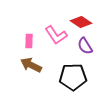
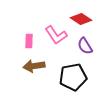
red diamond: moved 3 px up
brown arrow: moved 3 px right, 1 px down; rotated 35 degrees counterclockwise
black pentagon: rotated 8 degrees counterclockwise
